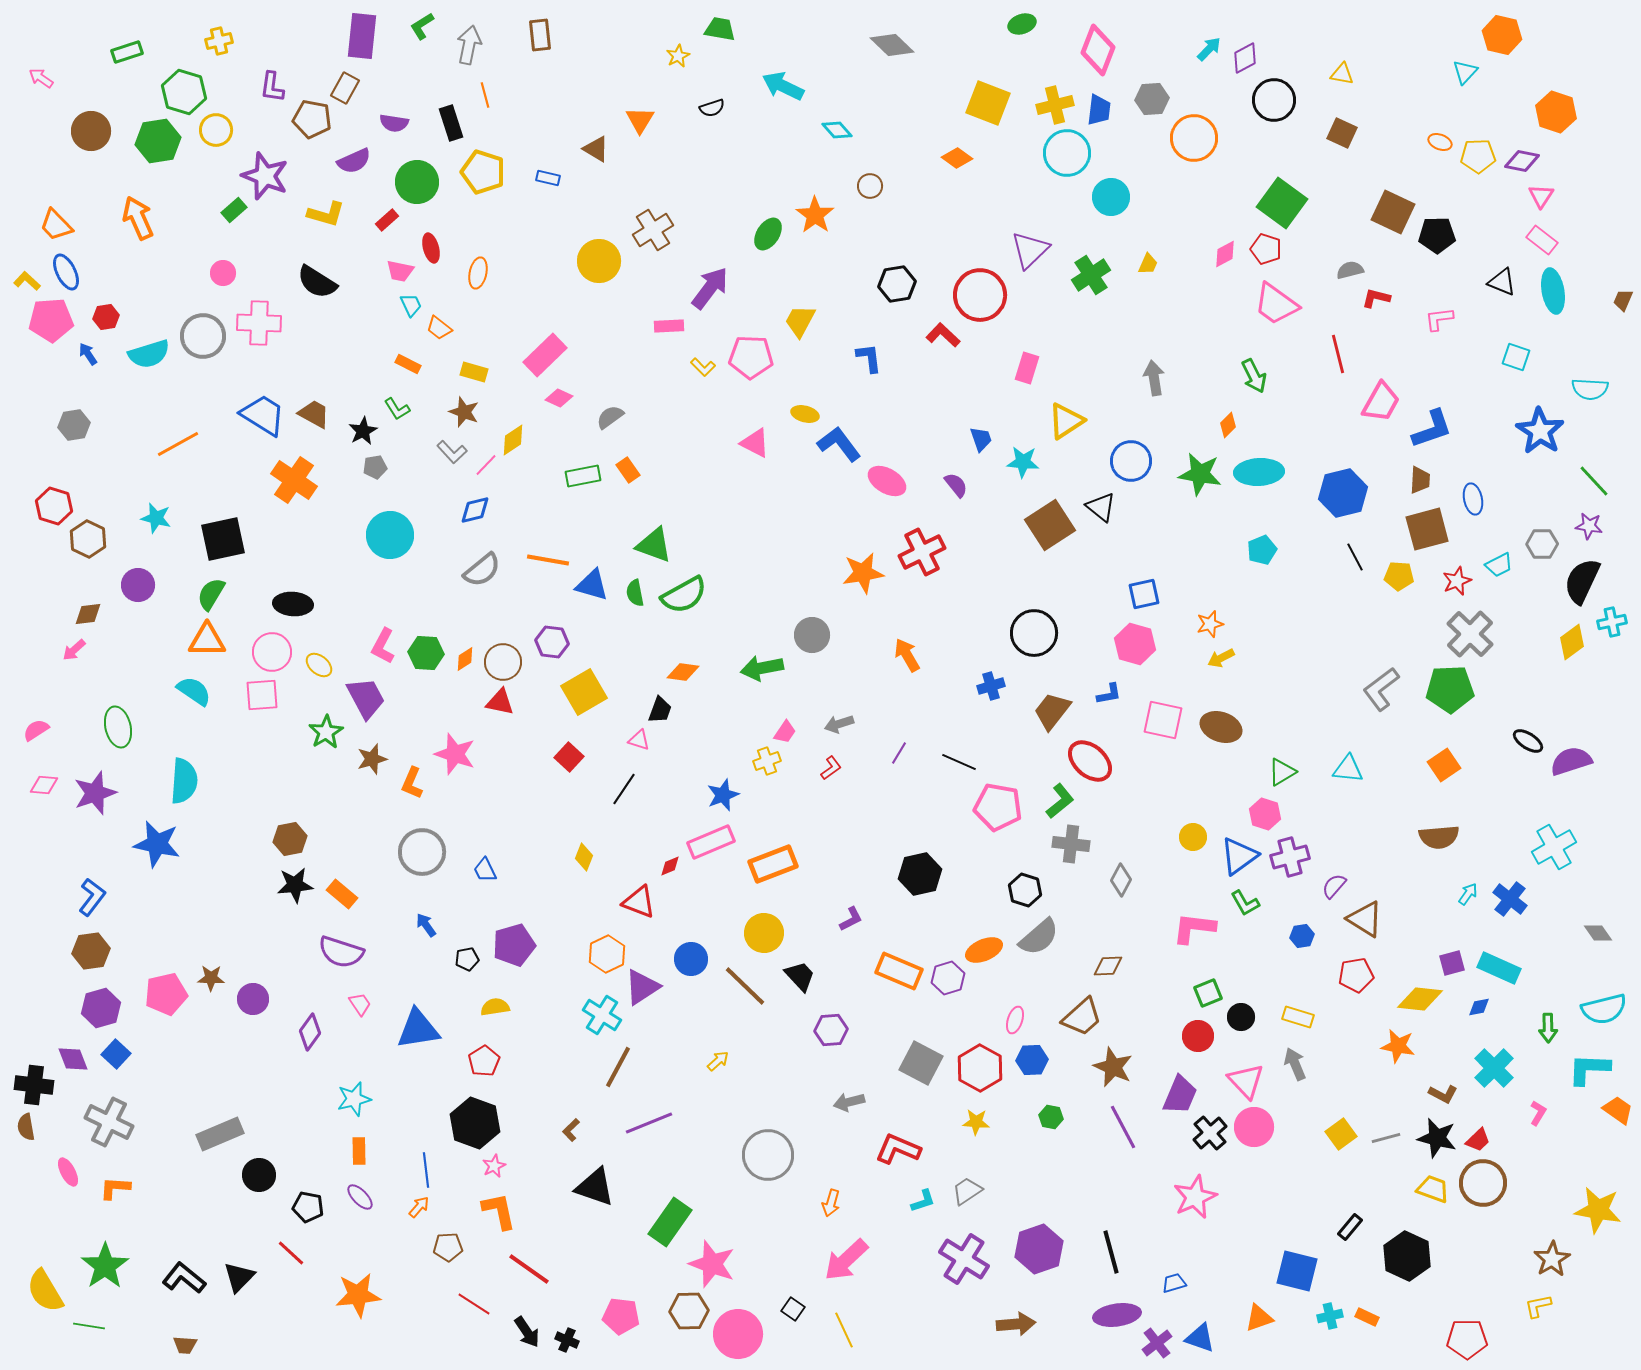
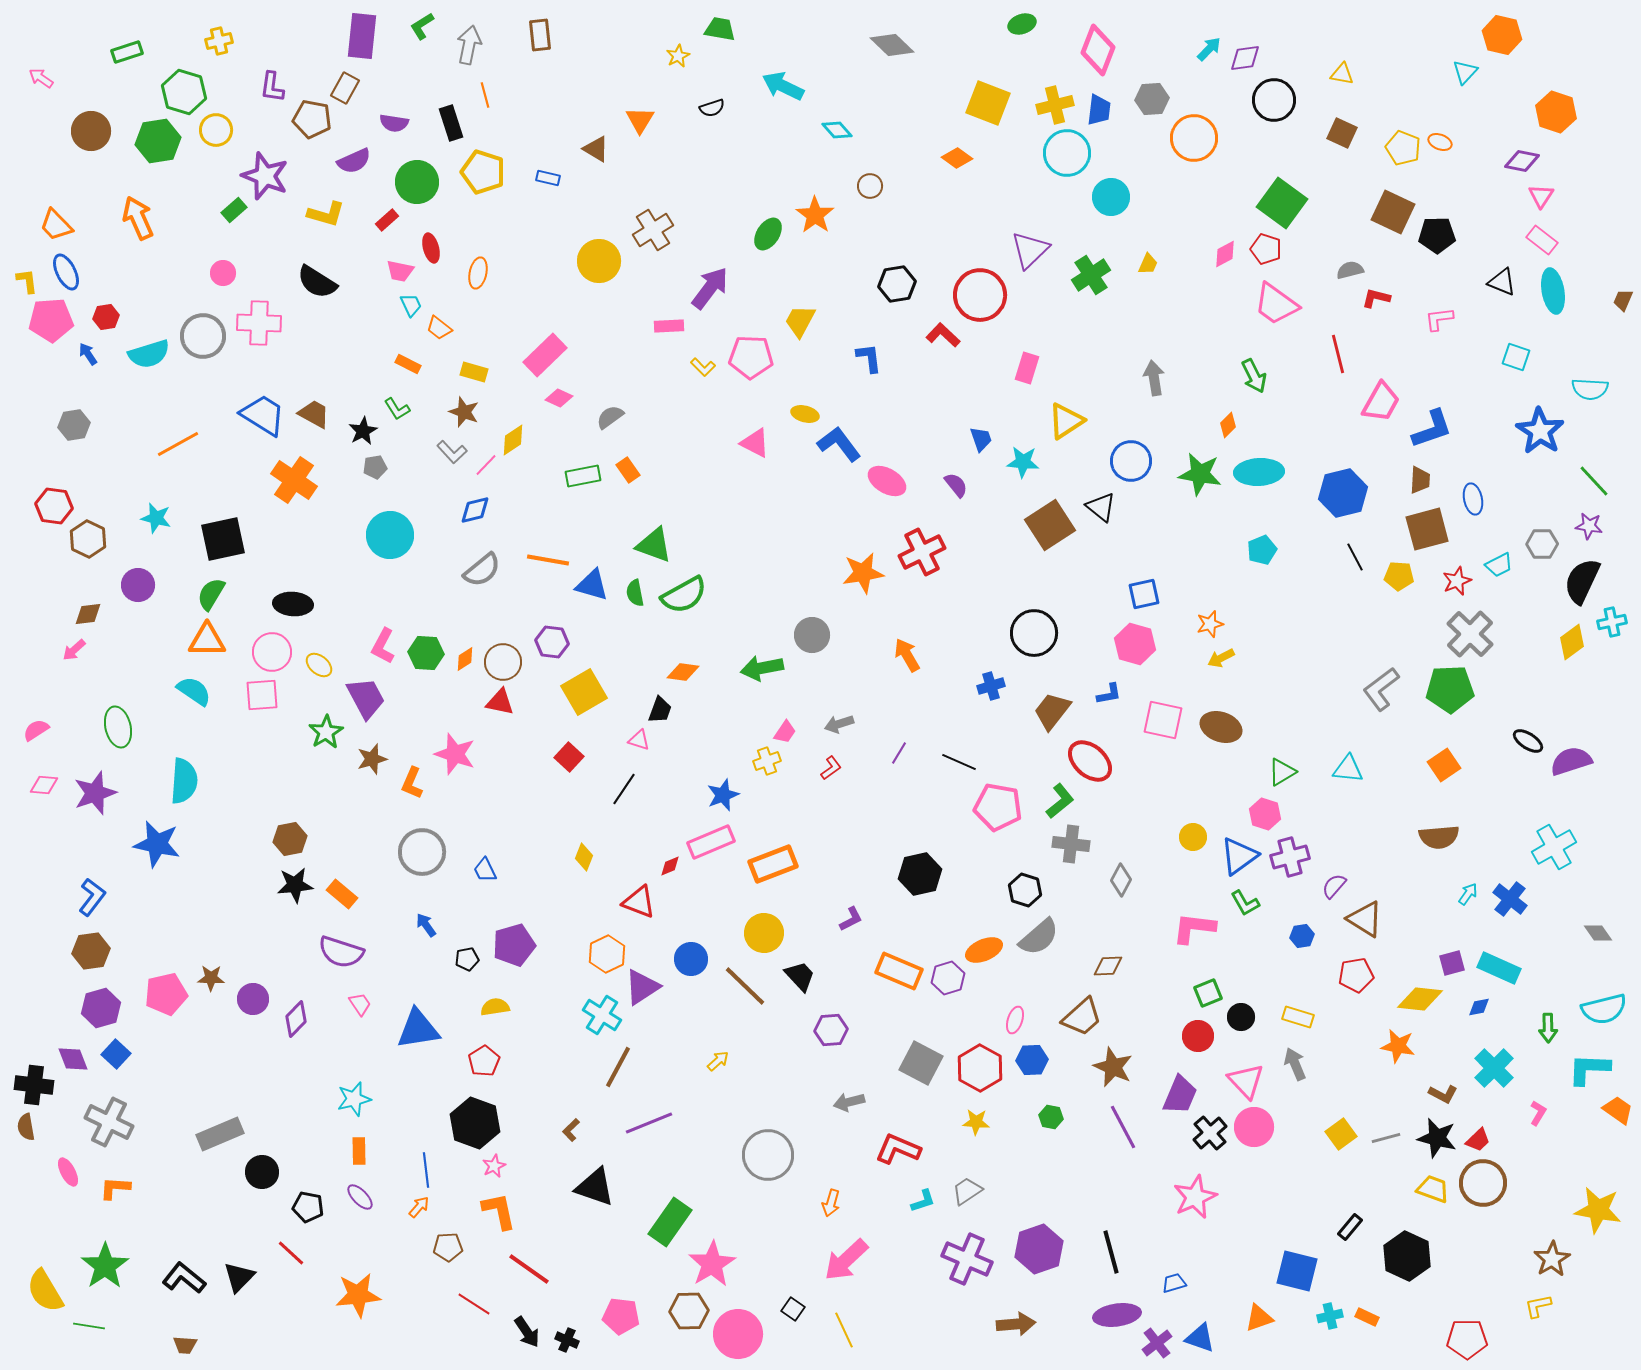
purple diamond at (1245, 58): rotated 20 degrees clockwise
yellow pentagon at (1478, 156): moved 75 px left, 8 px up; rotated 24 degrees clockwise
yellow L-shape at (27, 281): rotated 40 degrees clockwise
red hexagon at (54, 506): rotated 9 degrees counterclockwise
purple diamond at (310, 1032): moved 14 px left, 13 px up; rotated 9 degrees clockwise
black circle at (259, 1175): moved 3 px right, 3 px up
purple cross at (964, 1259): moved 3 px right; rotated 9 degrees counterclockwise
pink star at (712, 1264): rotated 21 degrees clockwise
